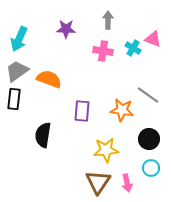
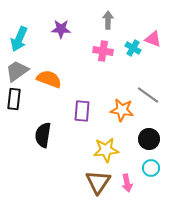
purple star: moved 5 px left
